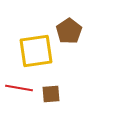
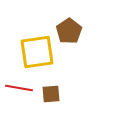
yellow square: moved 1 px right, 1 px down
